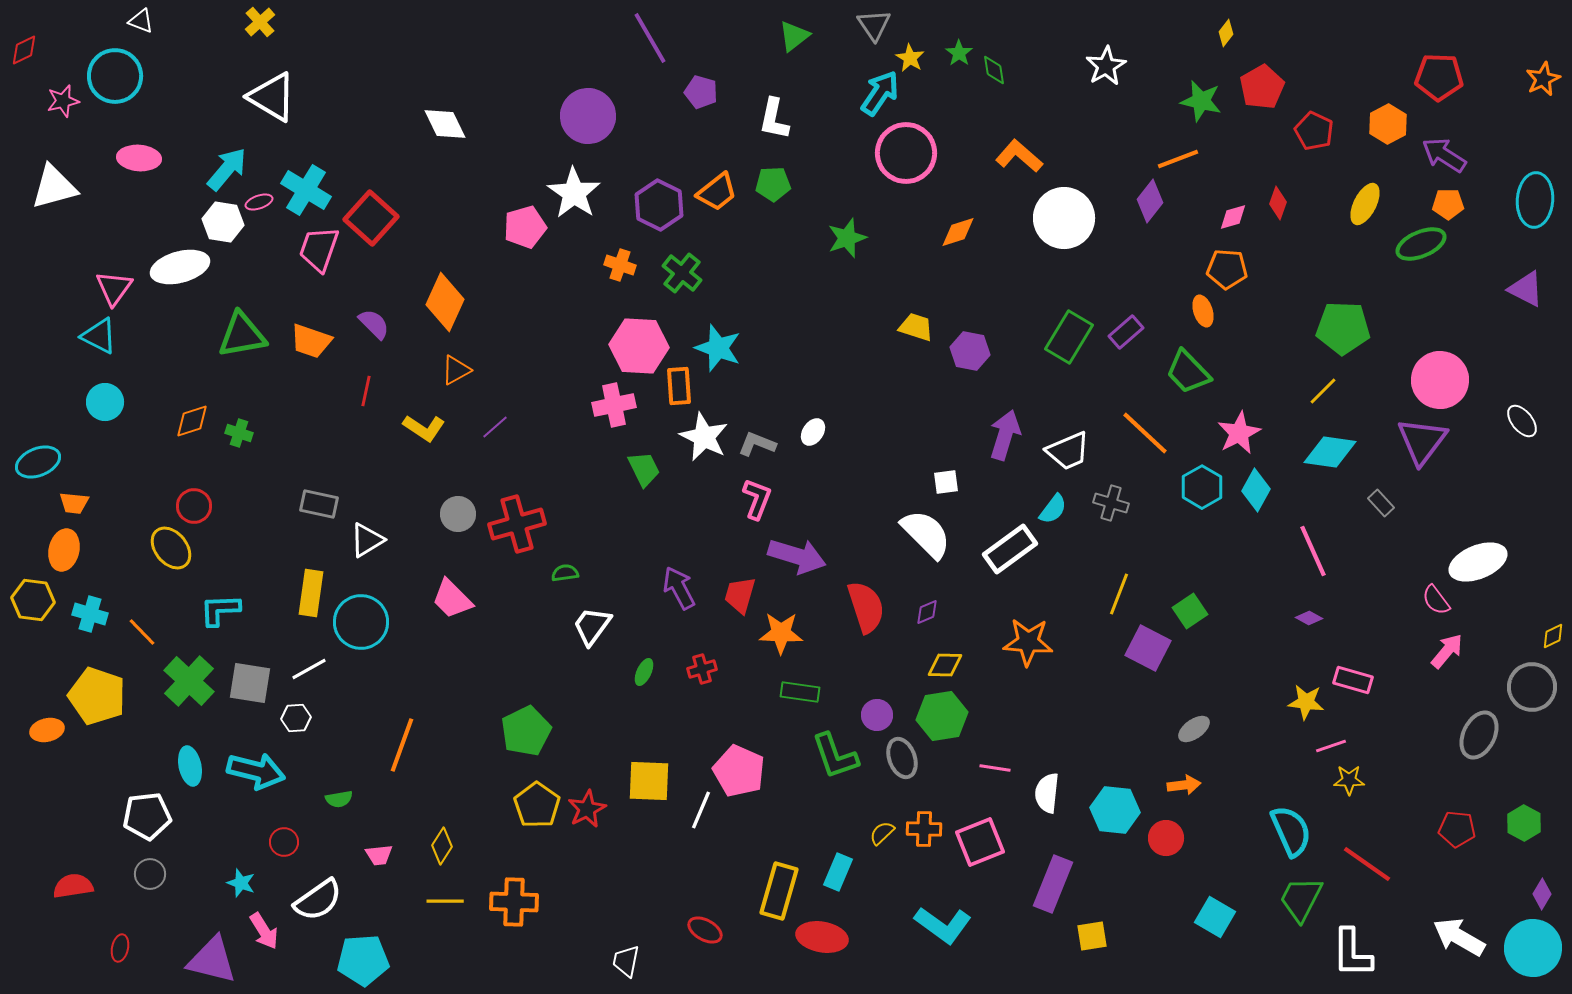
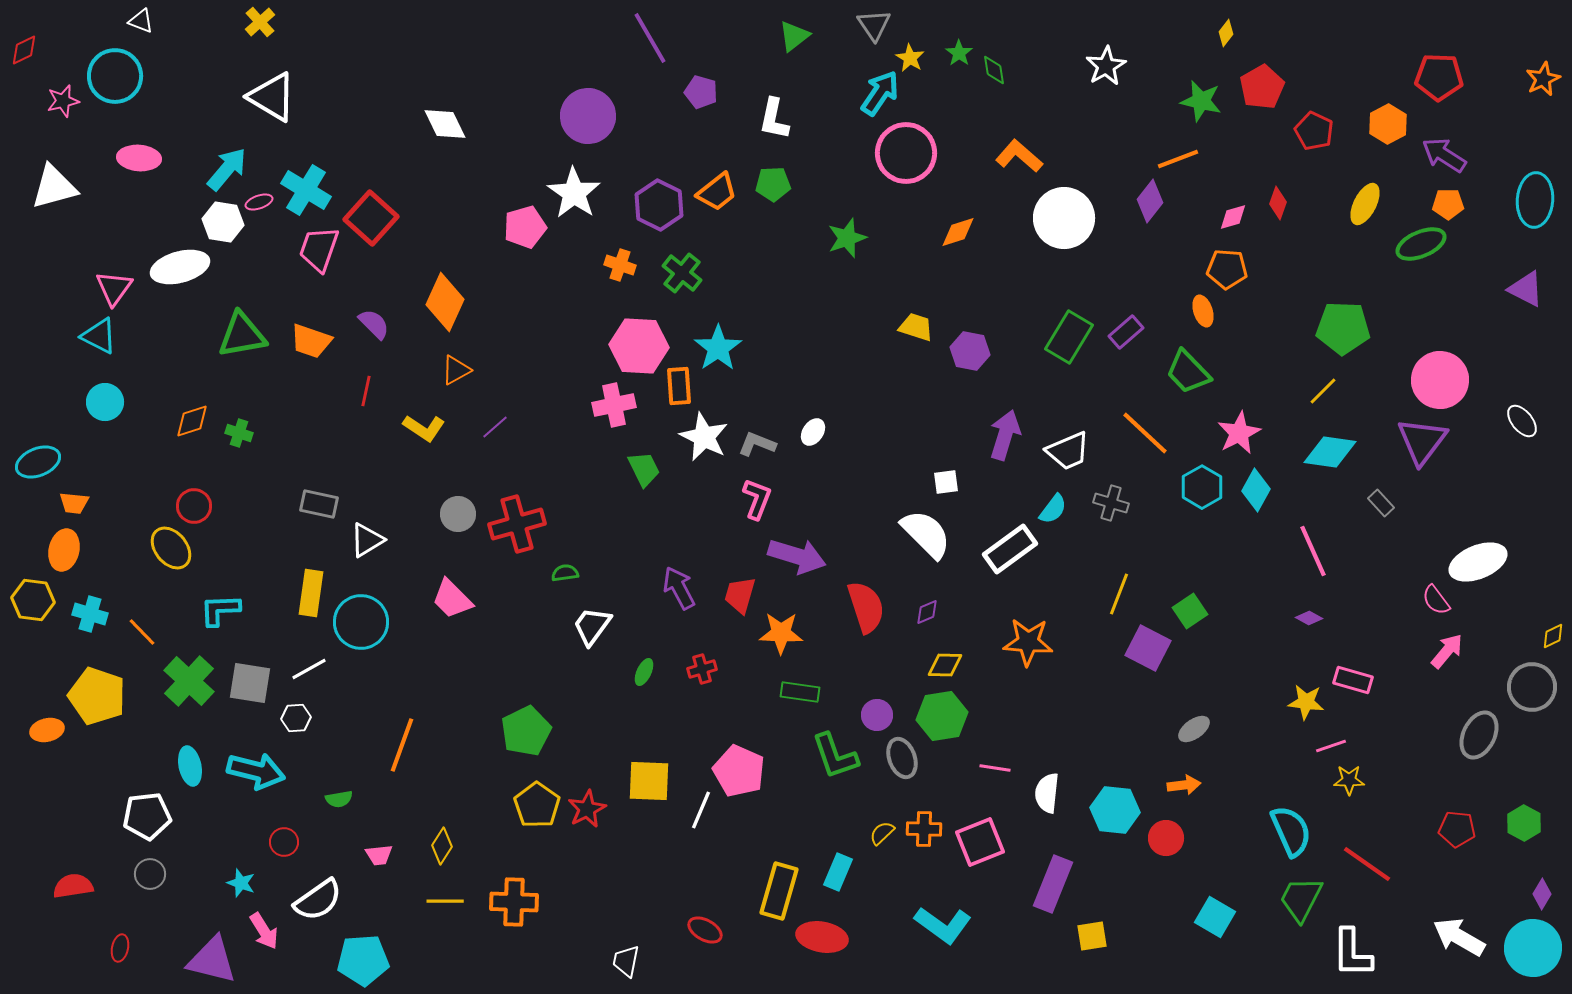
cyan star at (718, 348): rotated 18 degrees clockwise
